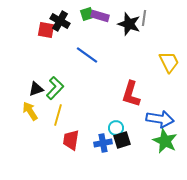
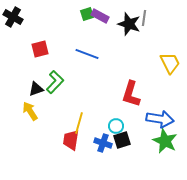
purple rectangle: rotated 12 degrees clockwise
black cross: moved 47 px left, 4 px up
red square: moved 6 px left, 19 px down; rotated 24 degrees counterclockwise
blue line: moved 1 px up; rotated 15 degrees counterclockwise
yellow trapezoid: moved 1 px right, 1 px down
green L-shape: moved 6 px up
yellow line: moved 21 px right, 8 px down
cyan circle: moved 2 px up
blue cross: rotated 30 degrees clockwise
